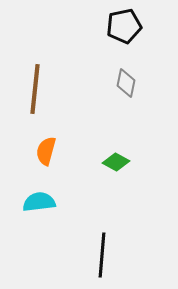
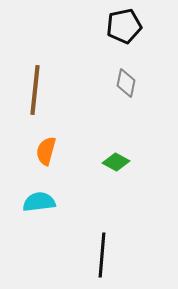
brown line: moved 1 px down
